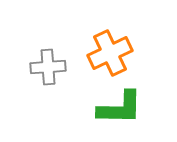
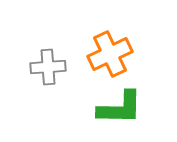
orange cross: moved 1 px down
